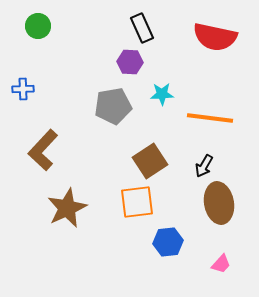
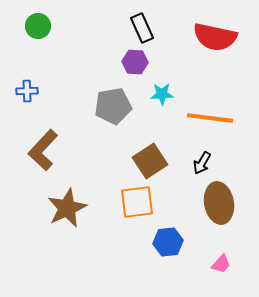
purple hexagon: moved 5 px right
blue cross: moved 4 px right, 2 px down
black arrow: moved 2 px left, 3 px up
